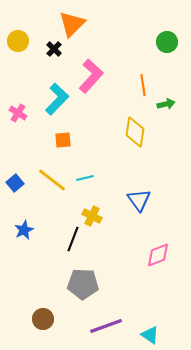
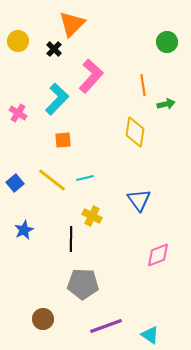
black line: moved 2 px left; rotated 20 degrees counterclockwise
